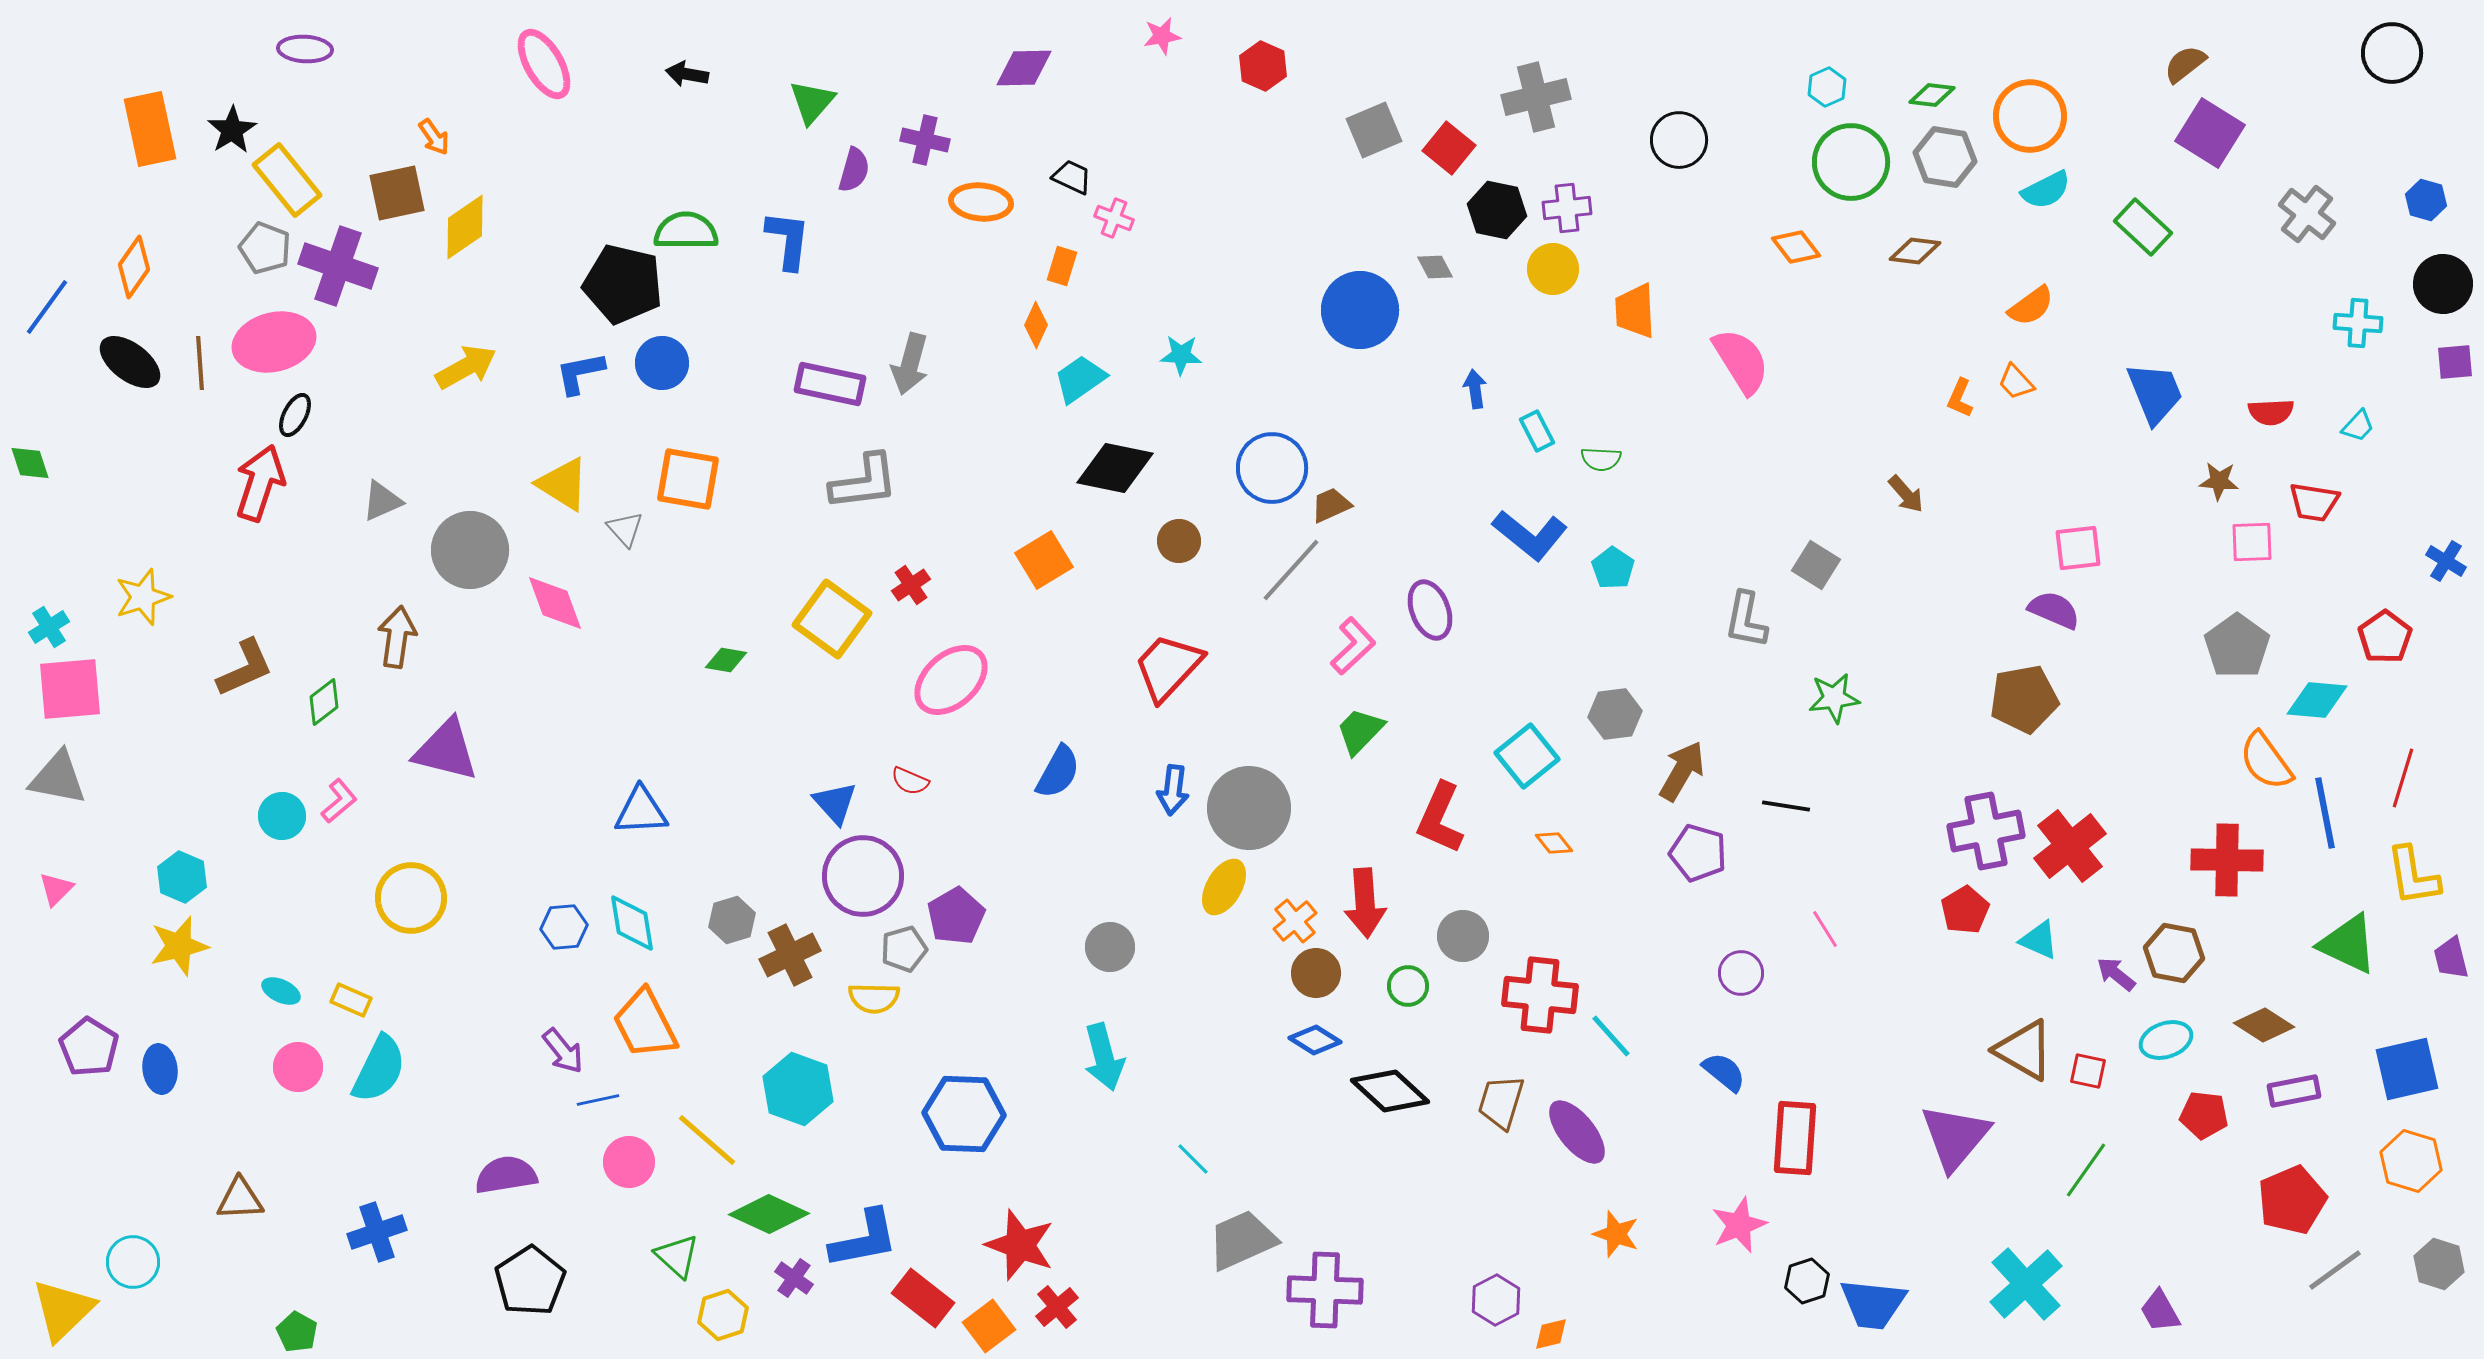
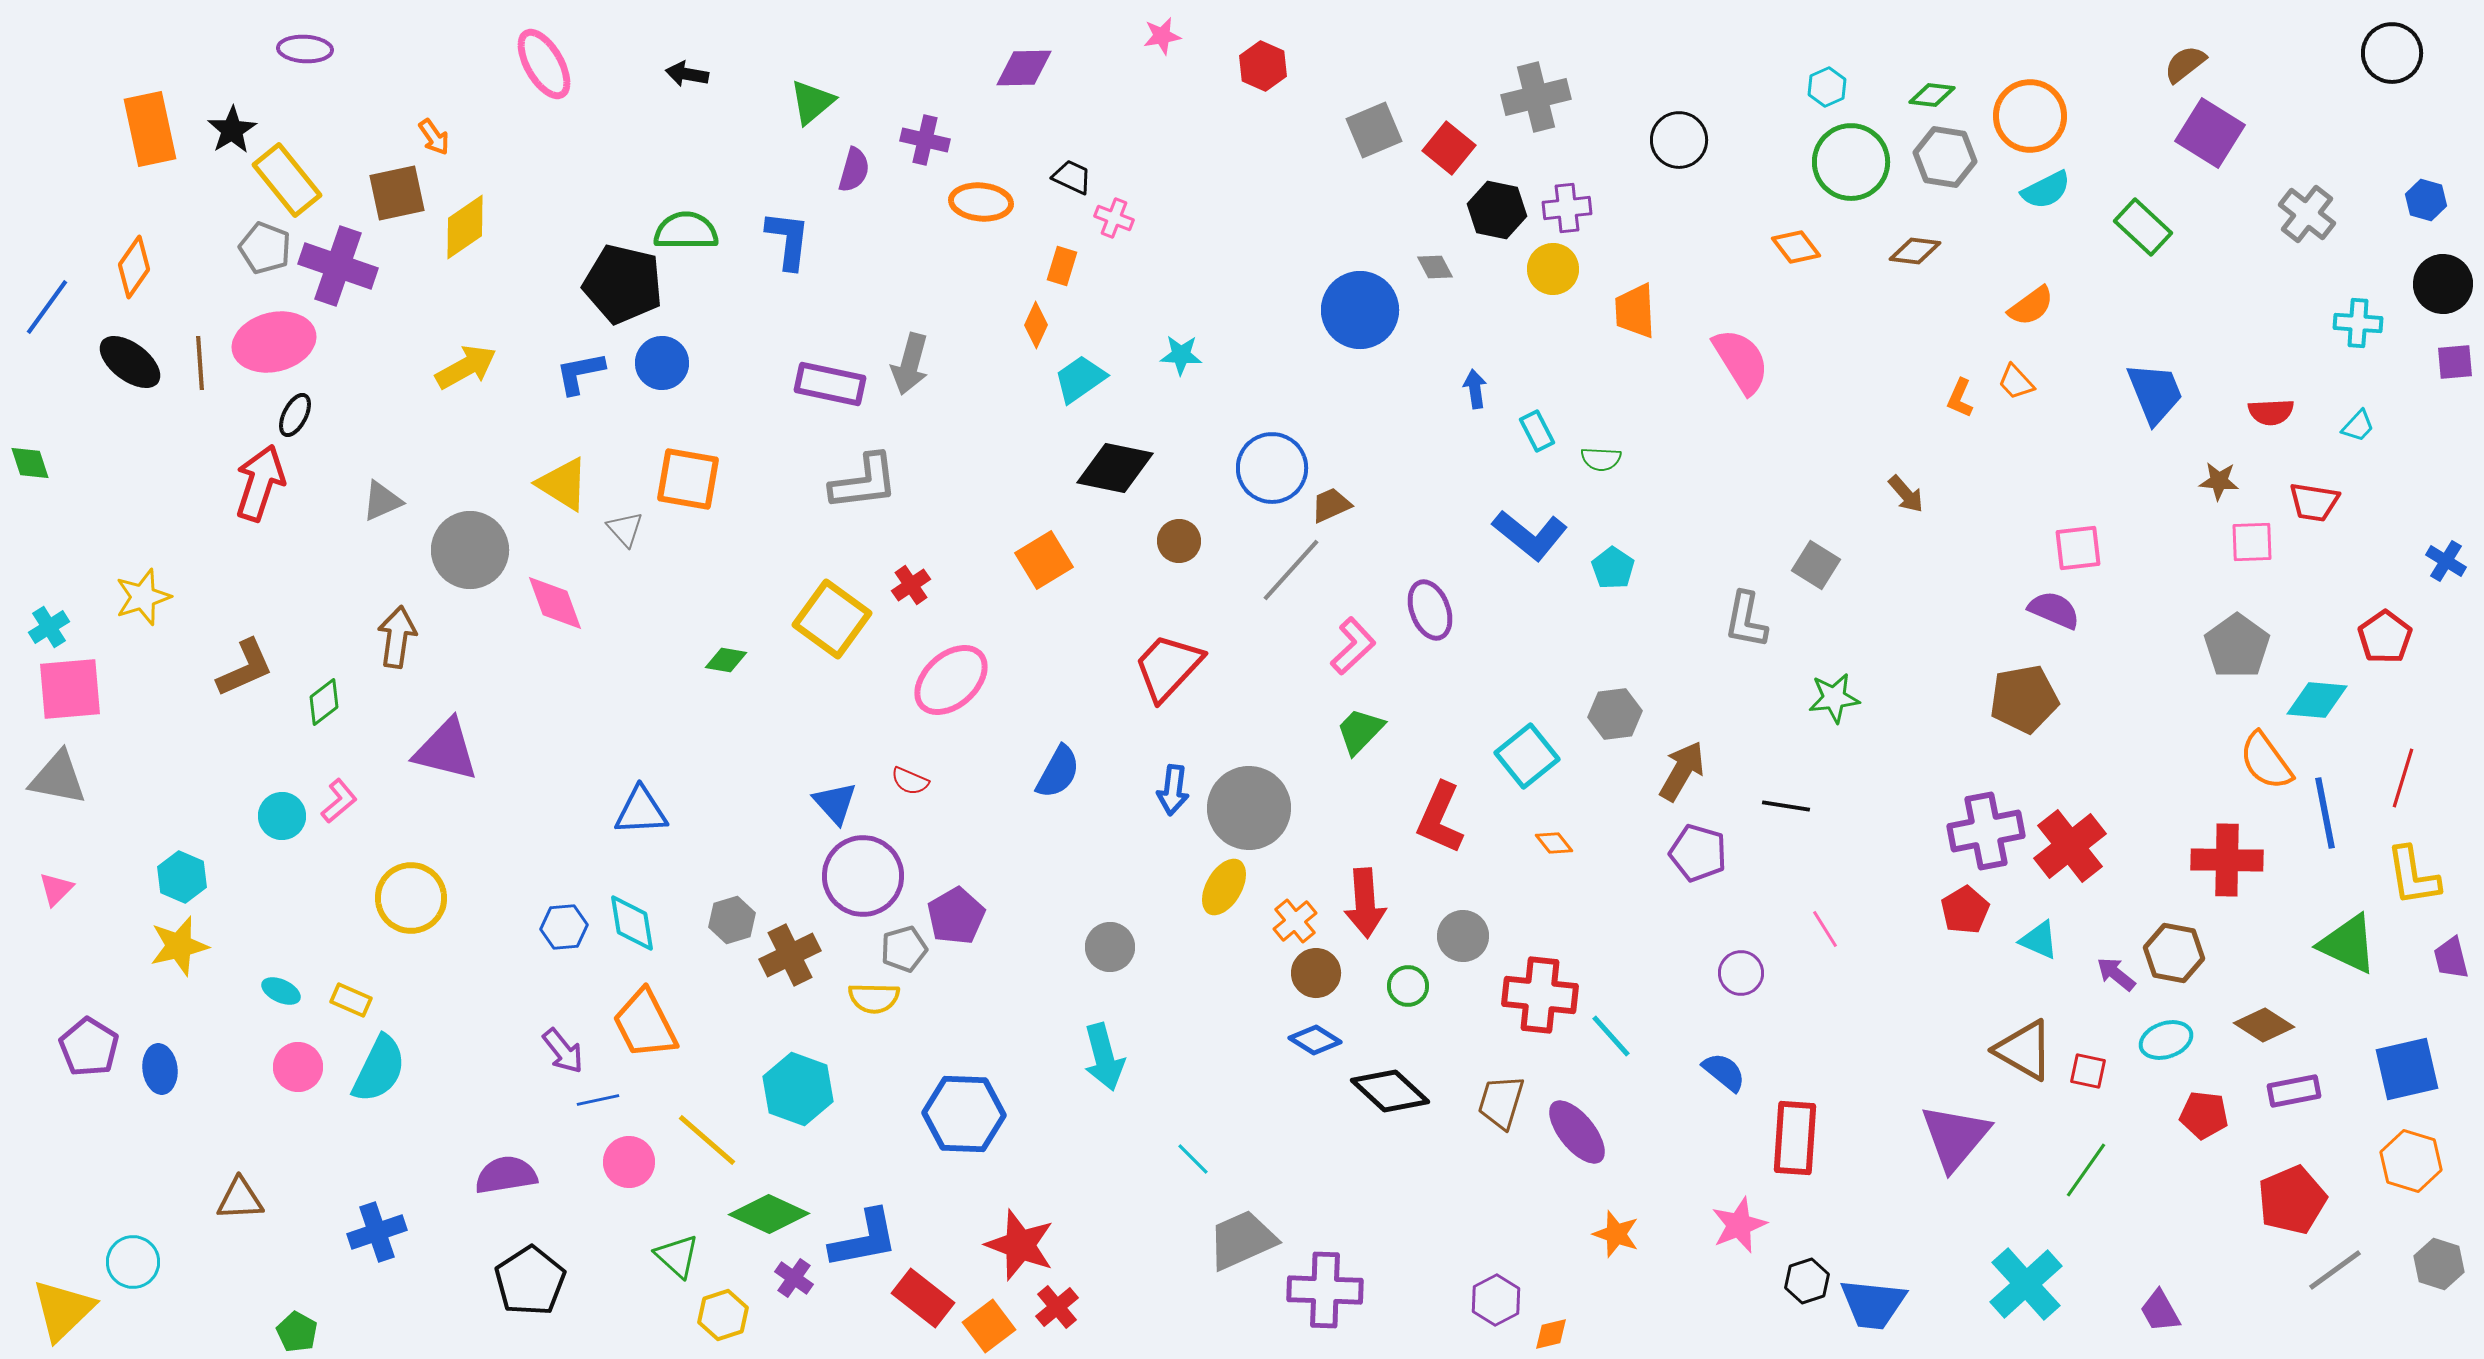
green triangle at (812, 102): rotated 9 degrees clockwise
